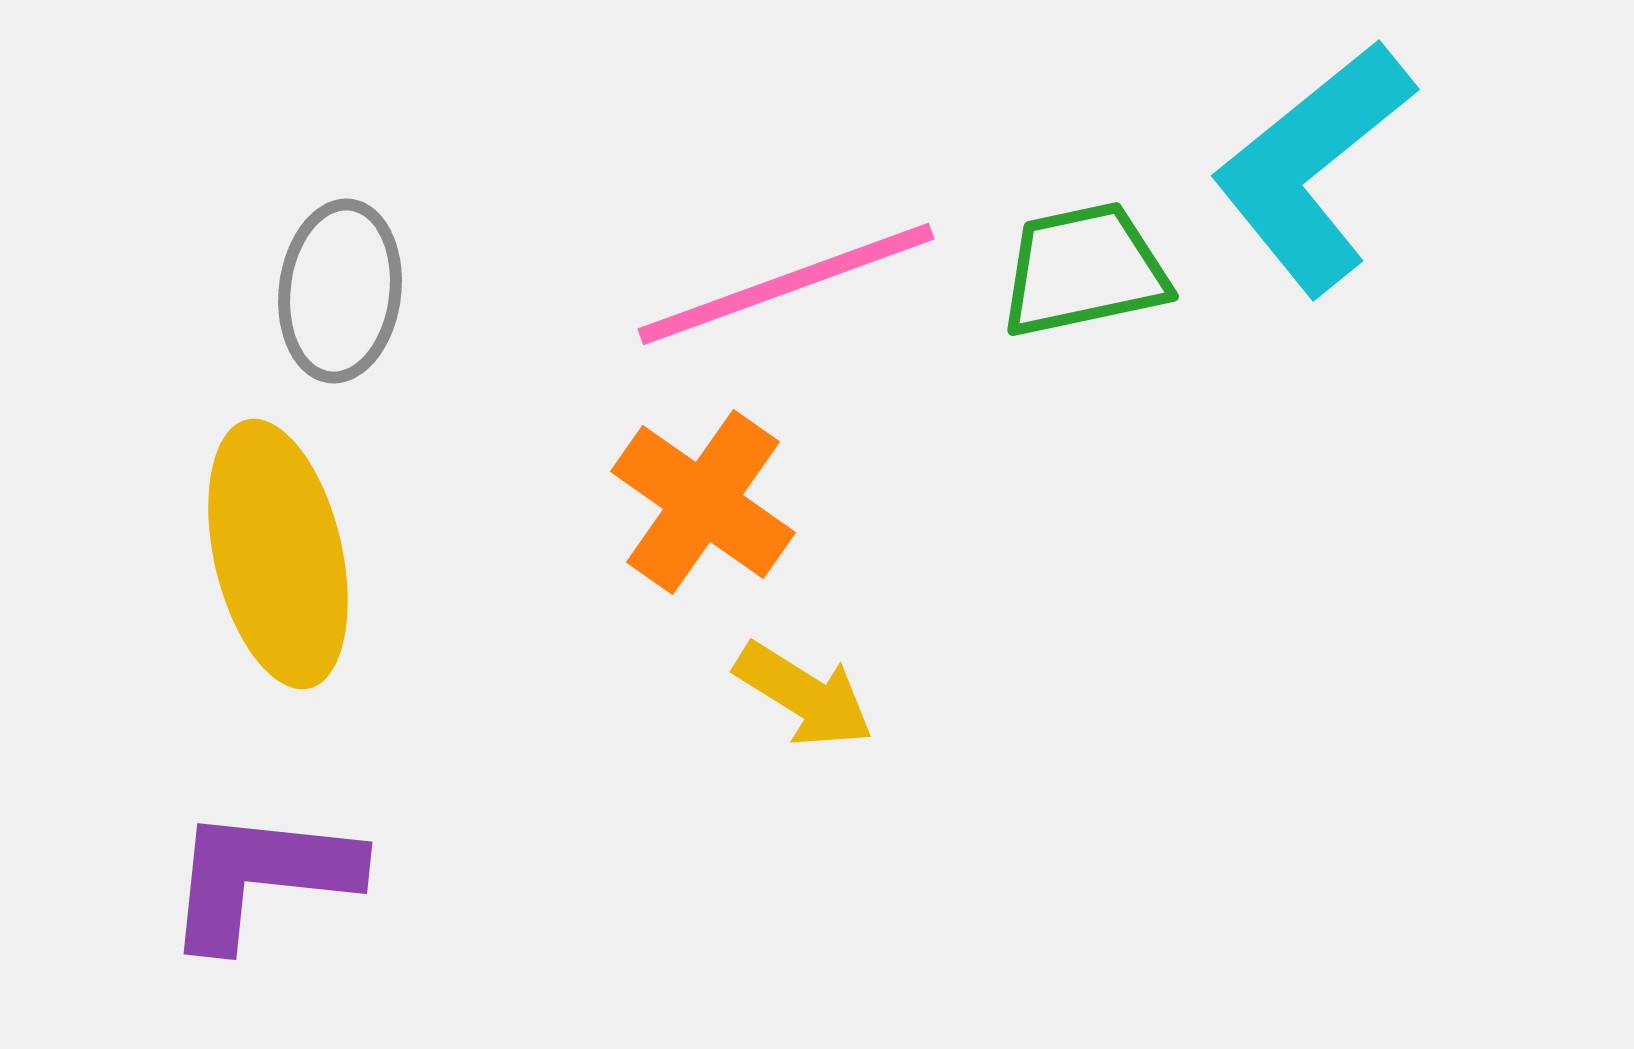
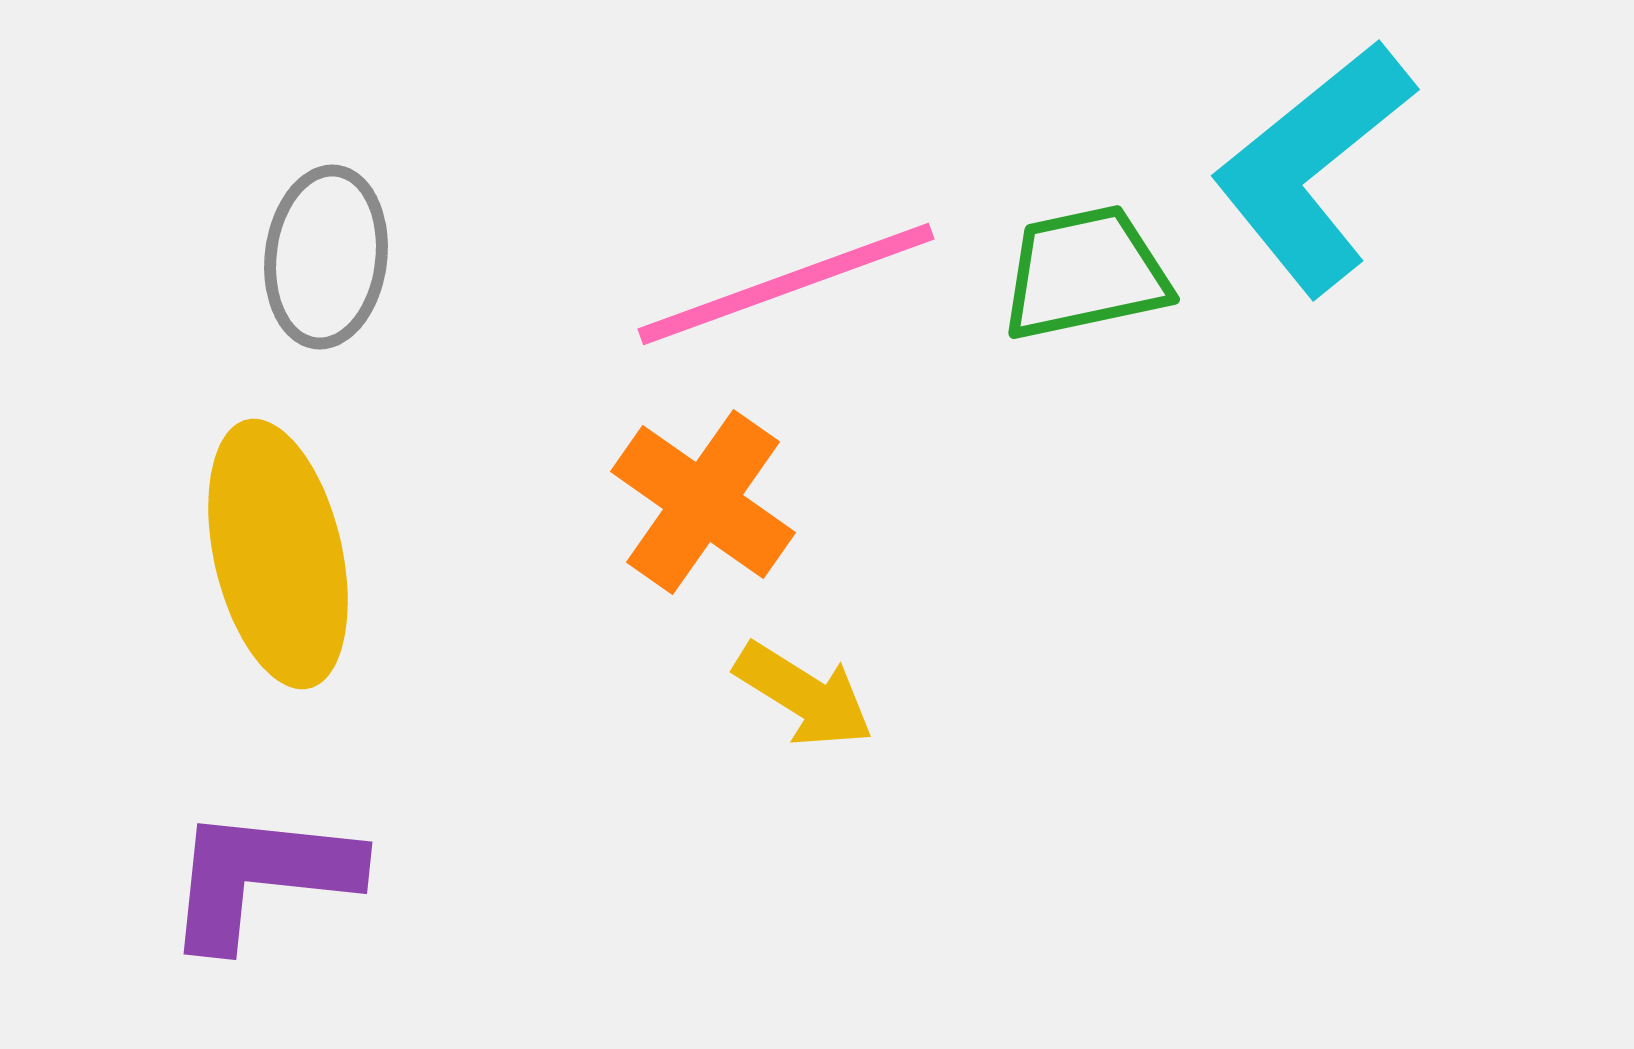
green trapezoid: moved 1 px right, 3 px down
gray ellipse: moved 14 px left, 34 px up
